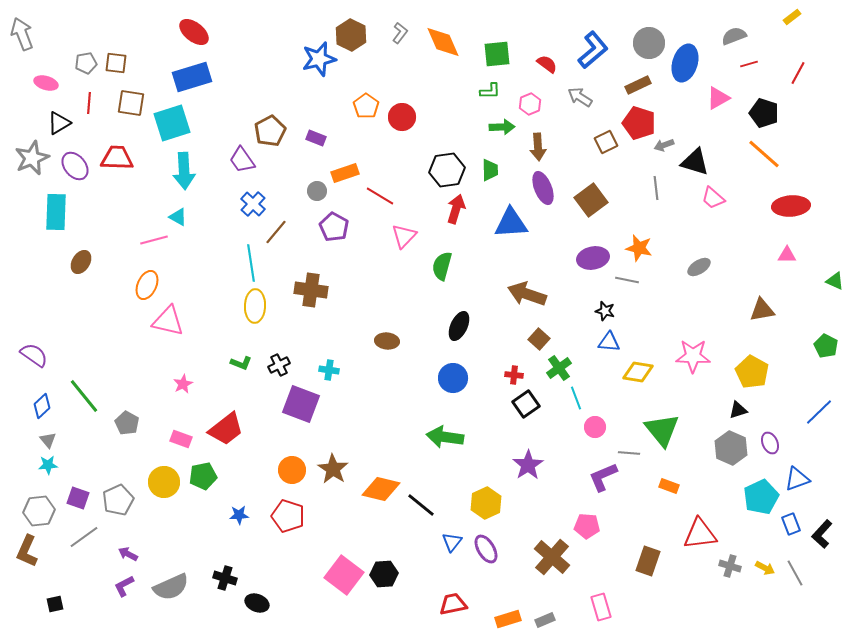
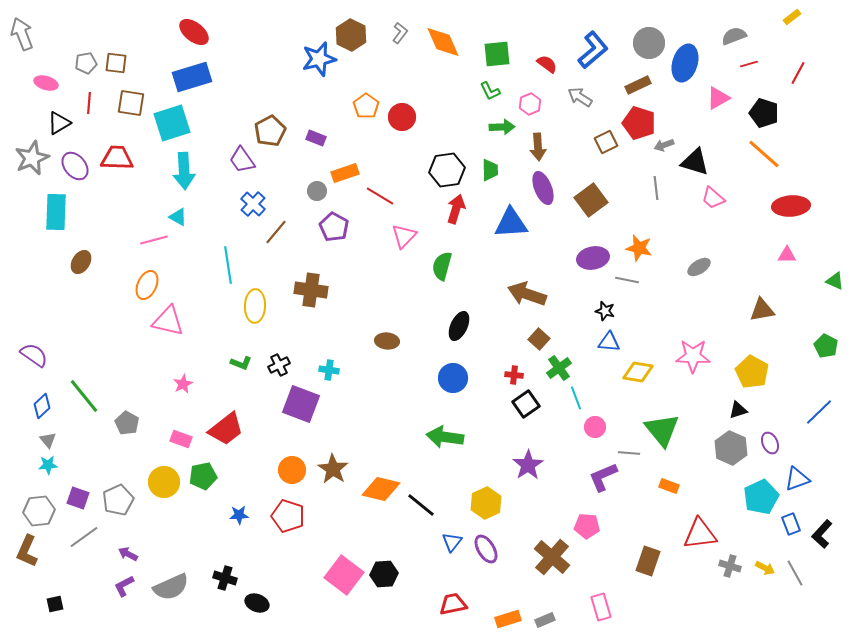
green L-shape at (490, 91): rotated 65 degrees clockwise
cyan line at (251, 263): moved 23 px left, 2 px down
